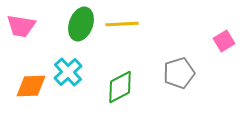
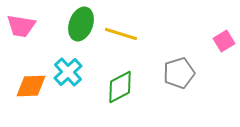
yellow line: moved 1 px left, 10 px down; rotated 20 degrees clockwise
